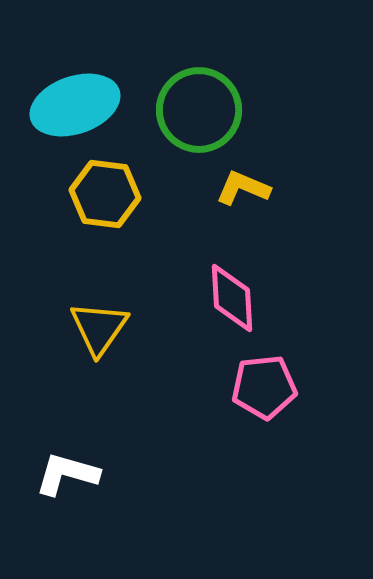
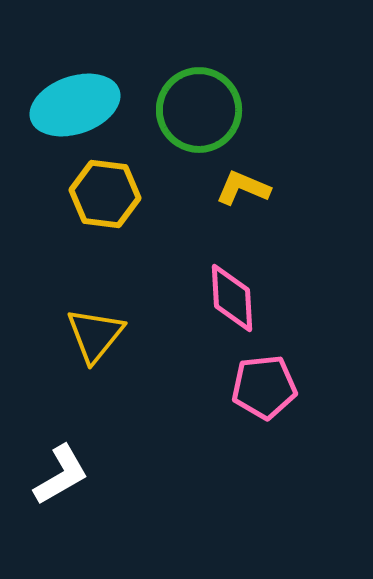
yellow triangle: moved 4 px left, 7 px down; rotated 4 degrees clockwise
white L-shape: moved 6 px left, 1 px down; rotated 134 degrees clockwise
